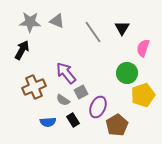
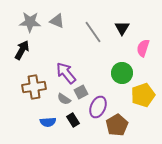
green circle: moved 5 px left
brown cross: rotated 15 degrees clockwise
gray semicircle: moved 1 px right, 1 px up
